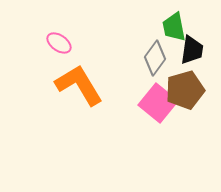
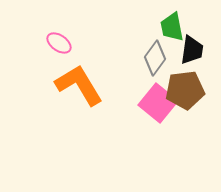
green trapezoid: moved 2 px left
brown pentagon: rotated 9 degrees clockwise
